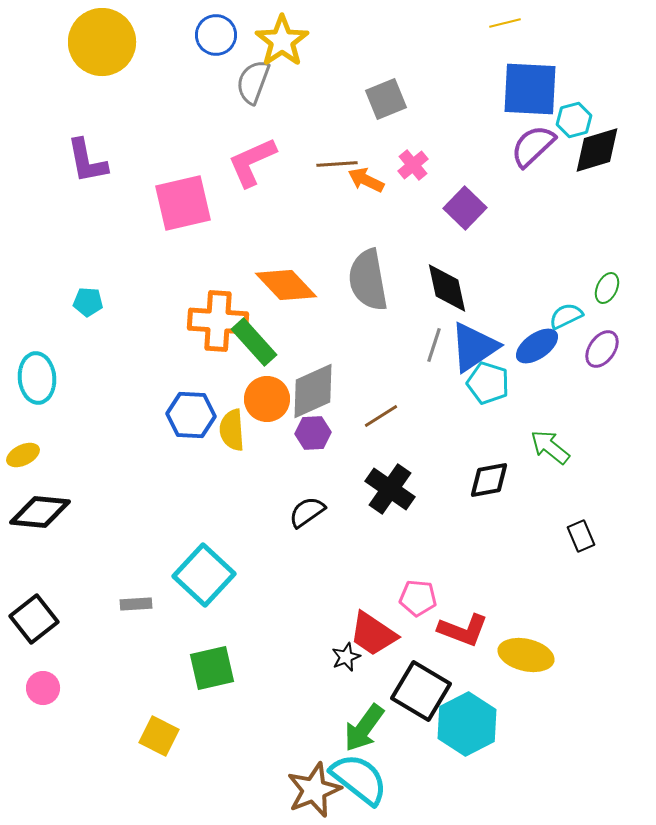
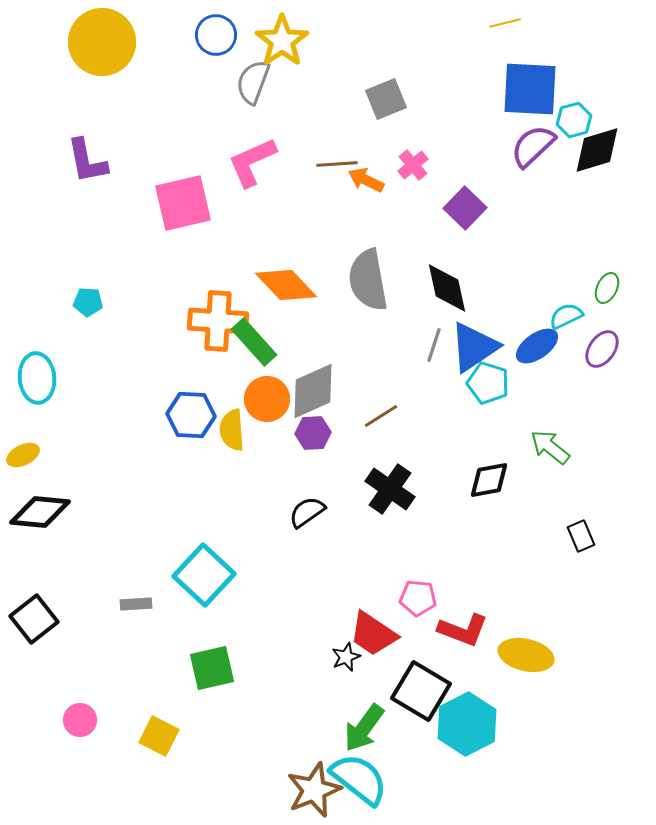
pink circle at (43, 688): moved 37 px right, 32 px down
